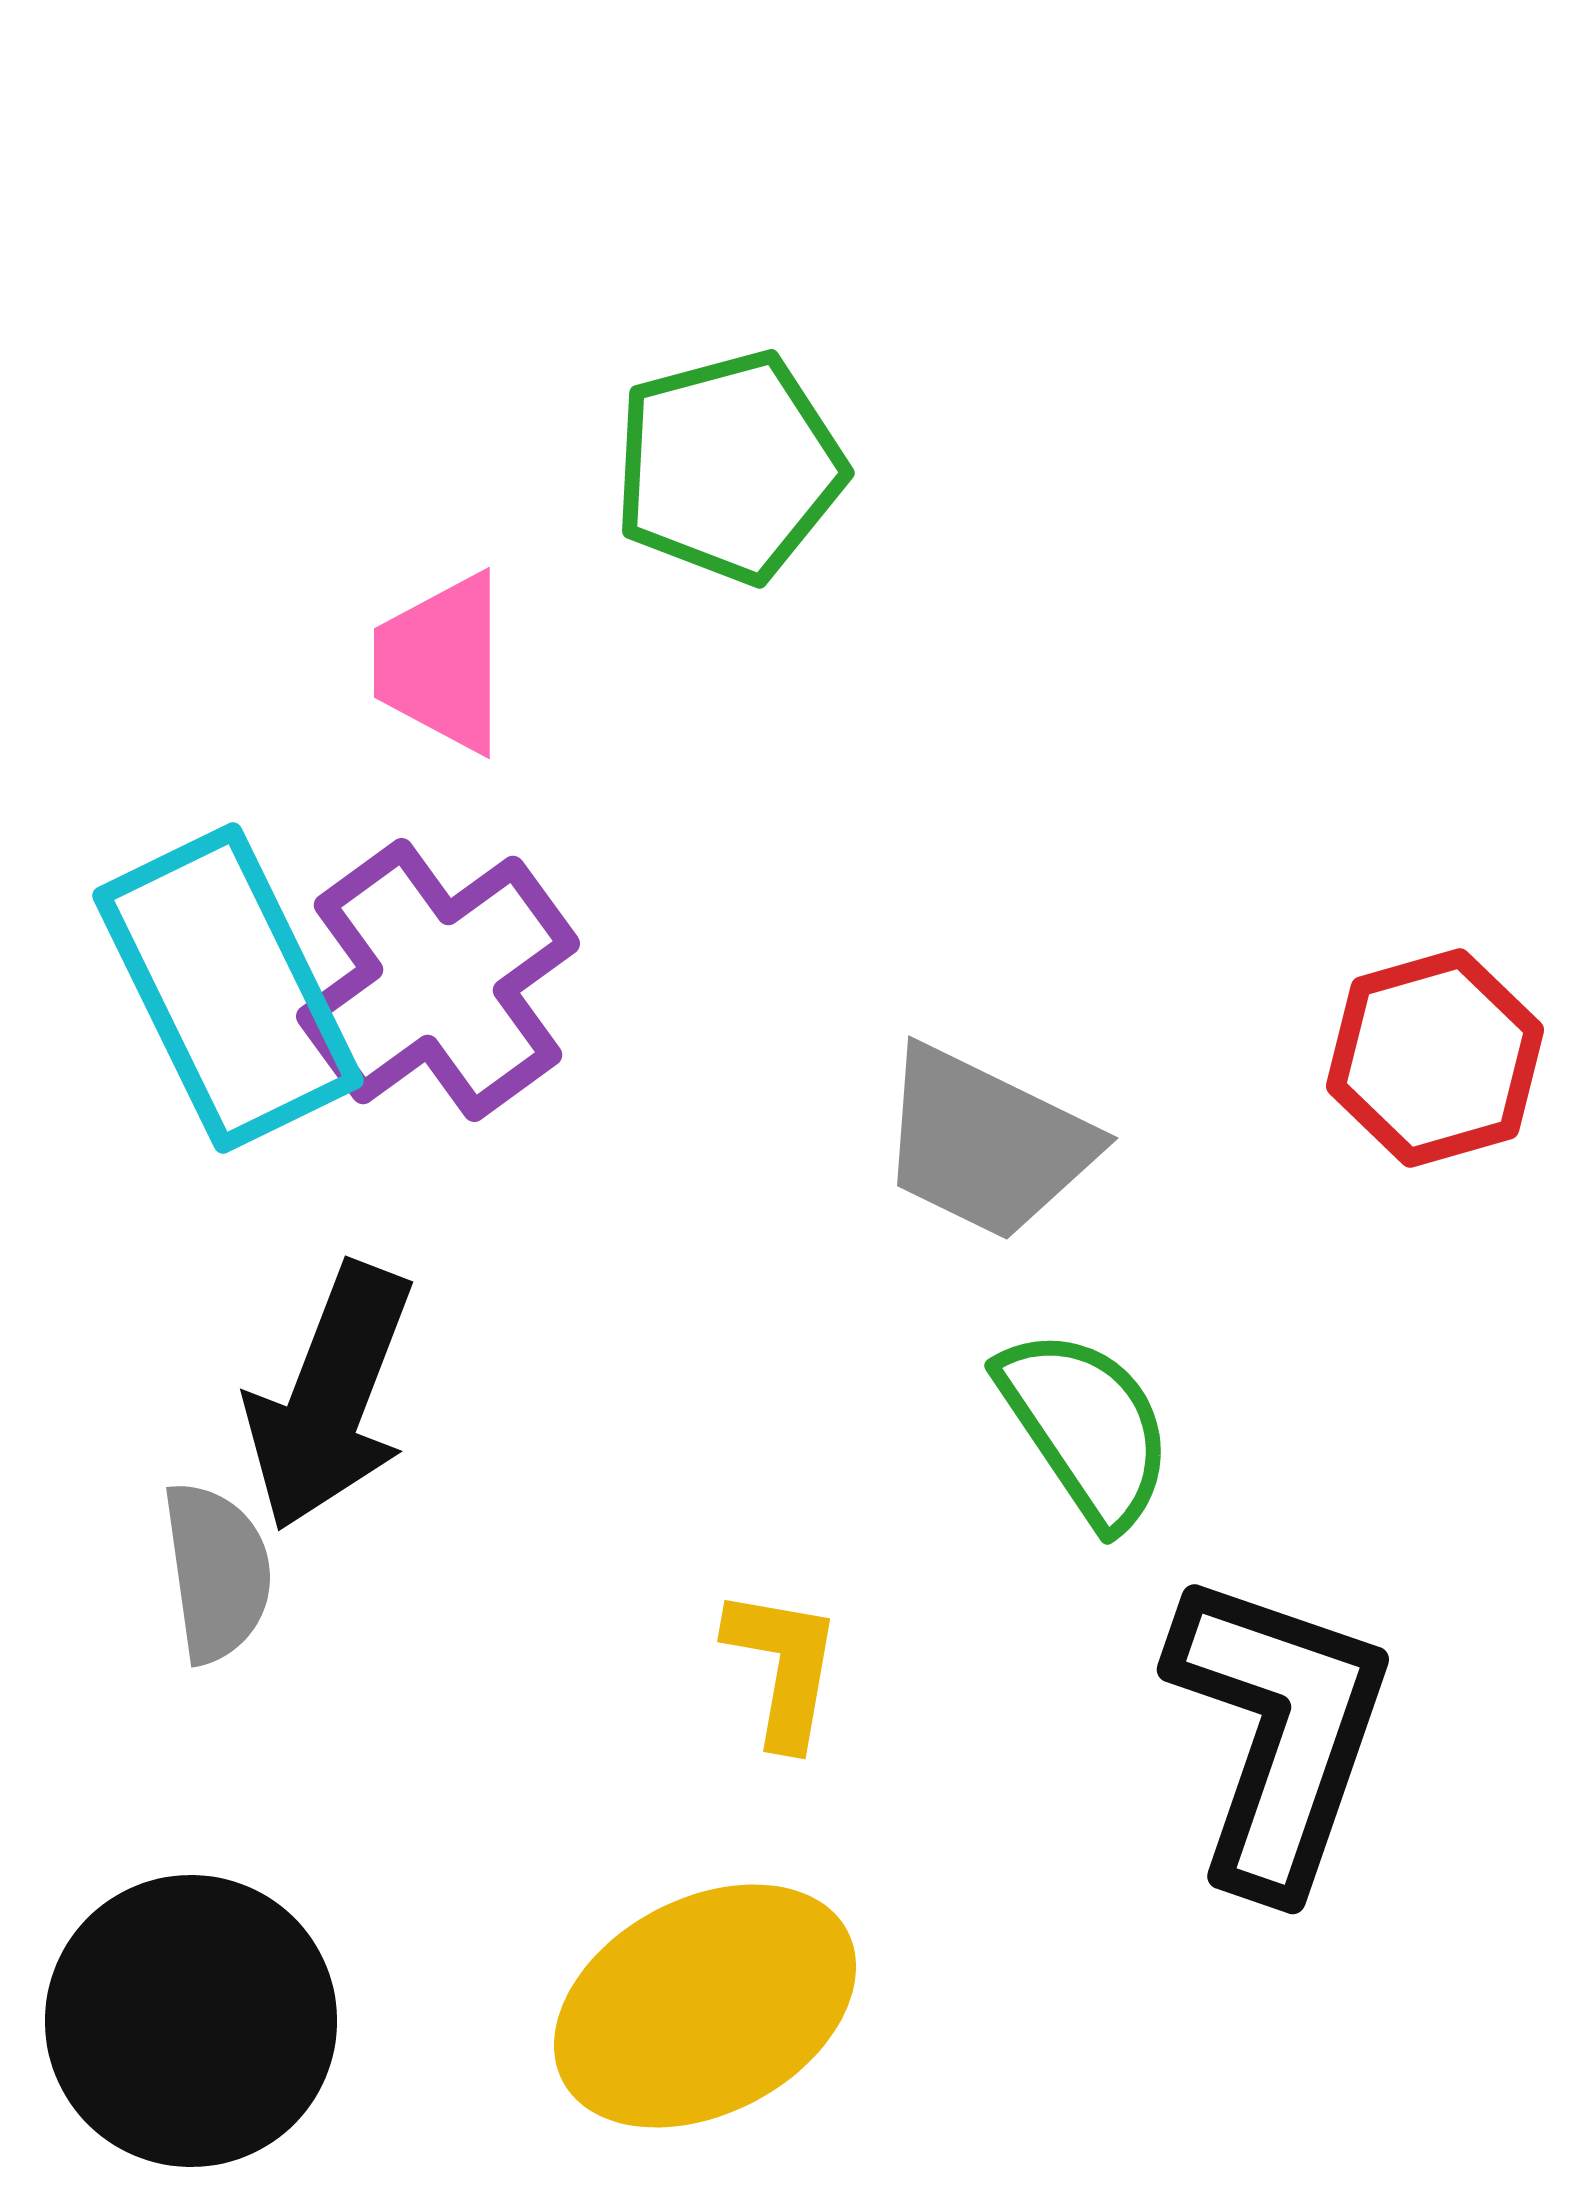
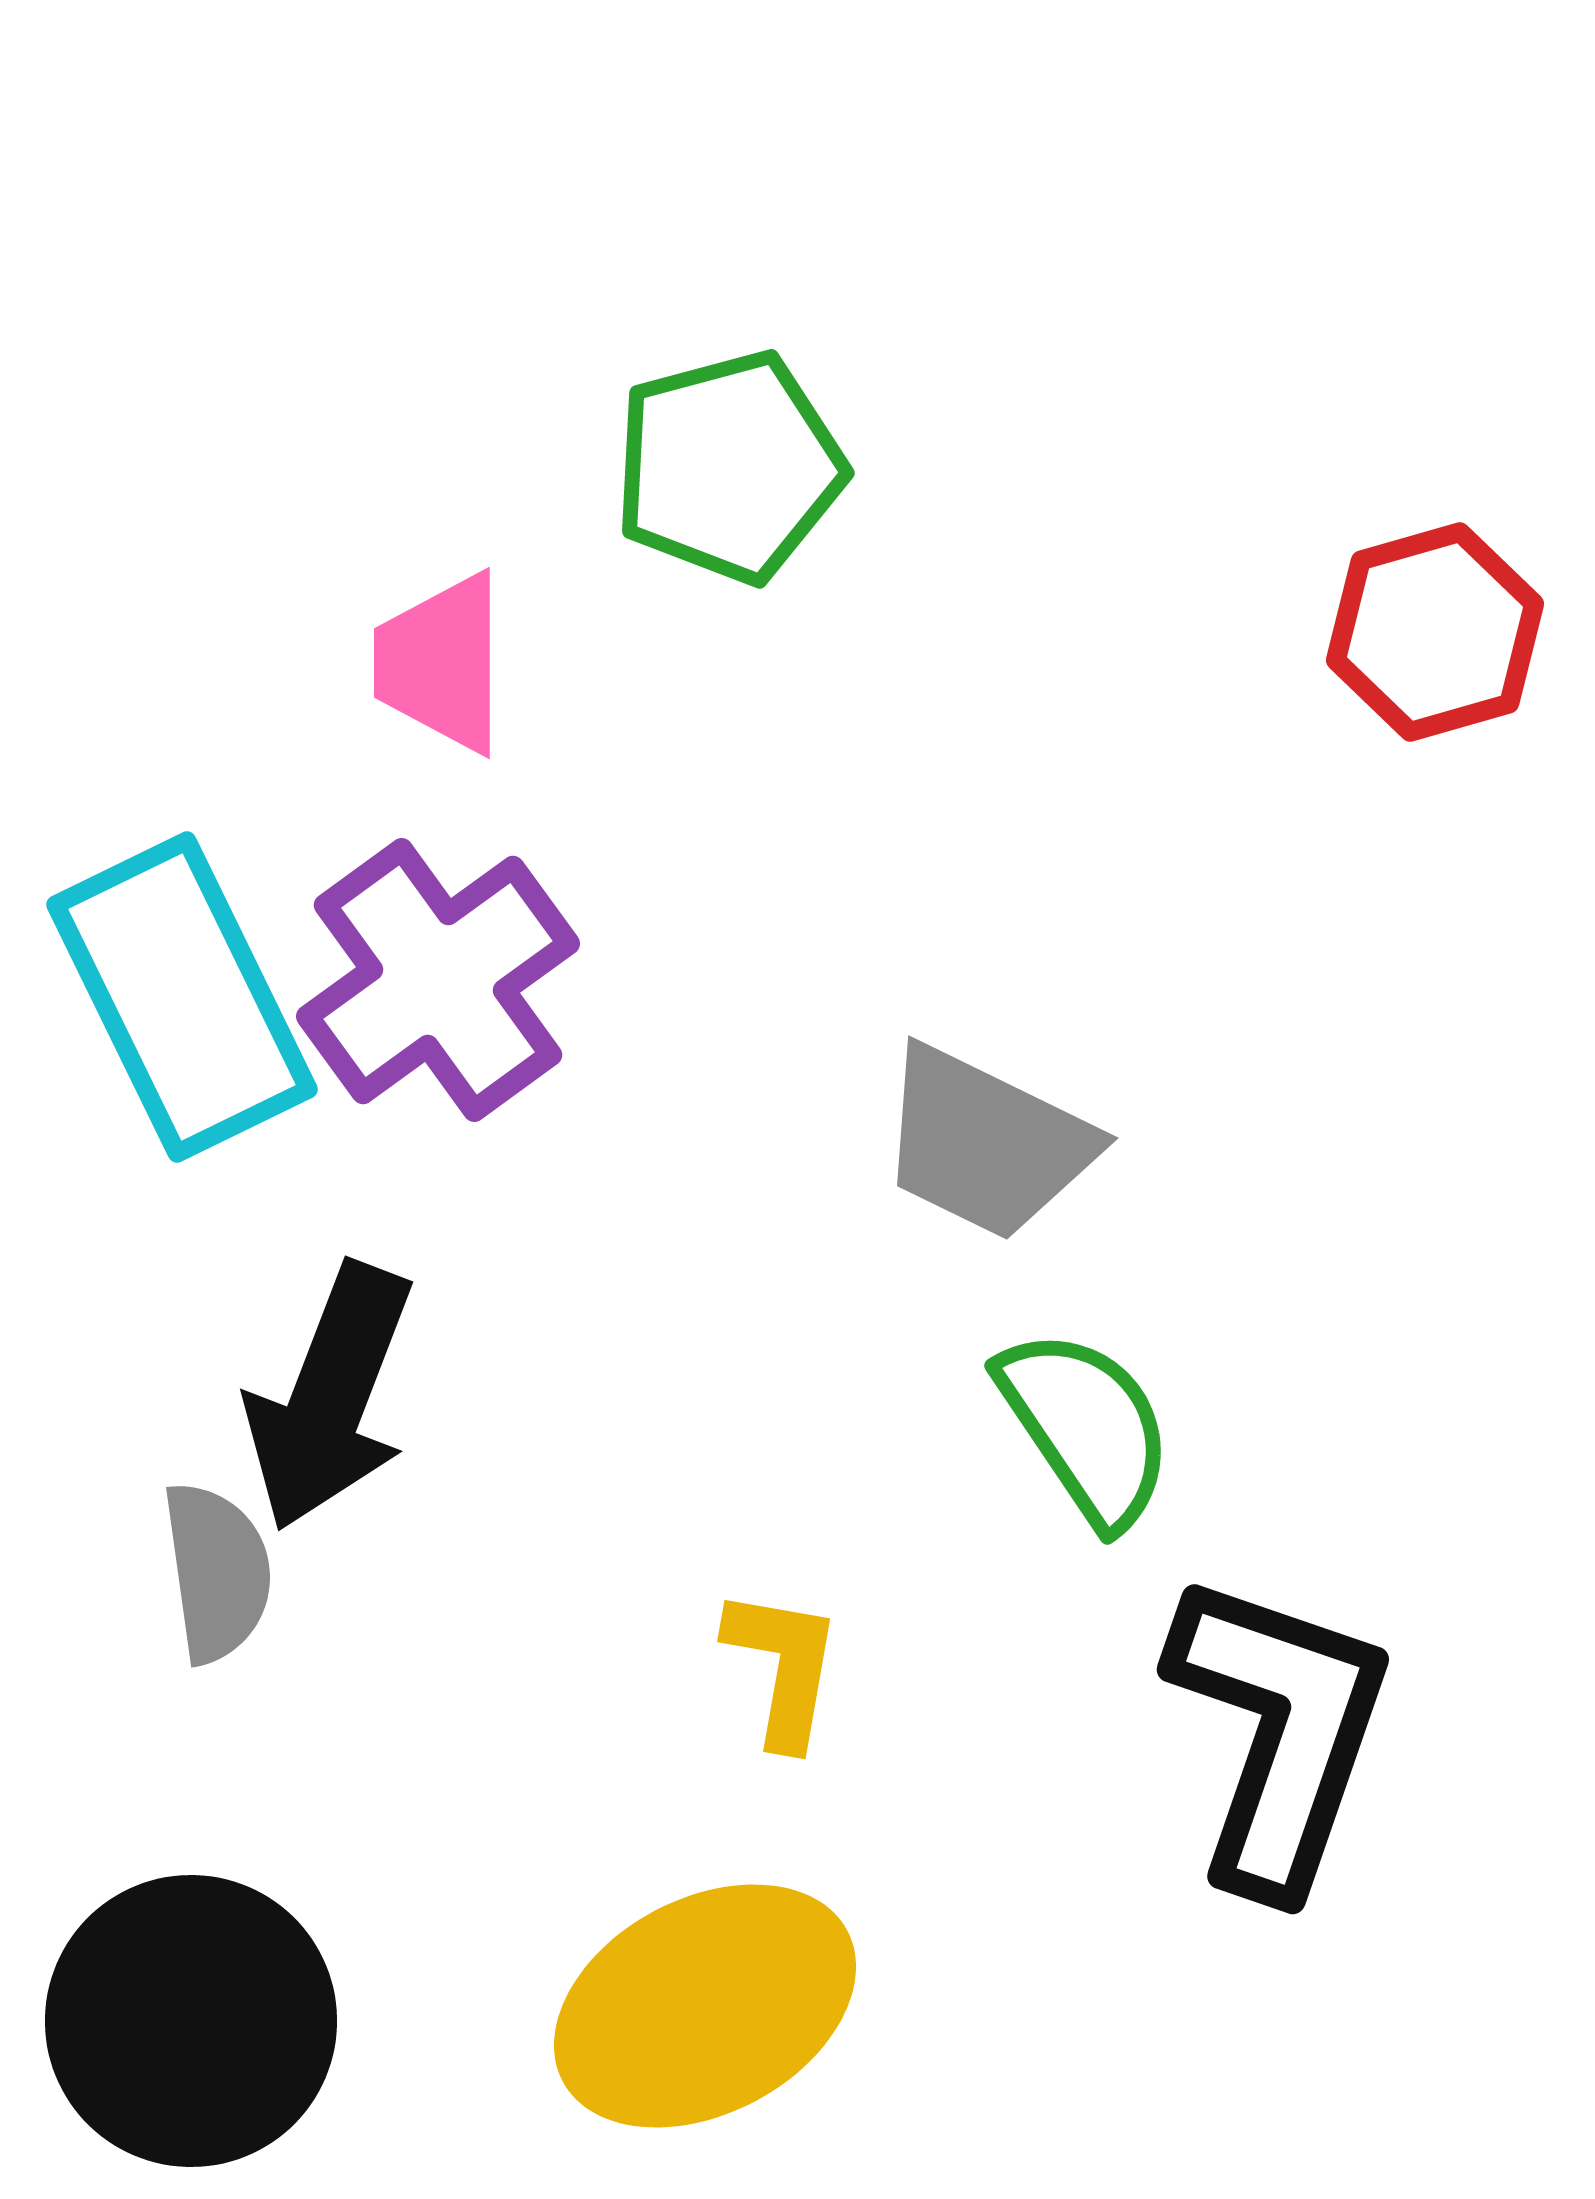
cyan rectangle: moved 46 px left, 9 px down
red hexagon: moved 426 px up
